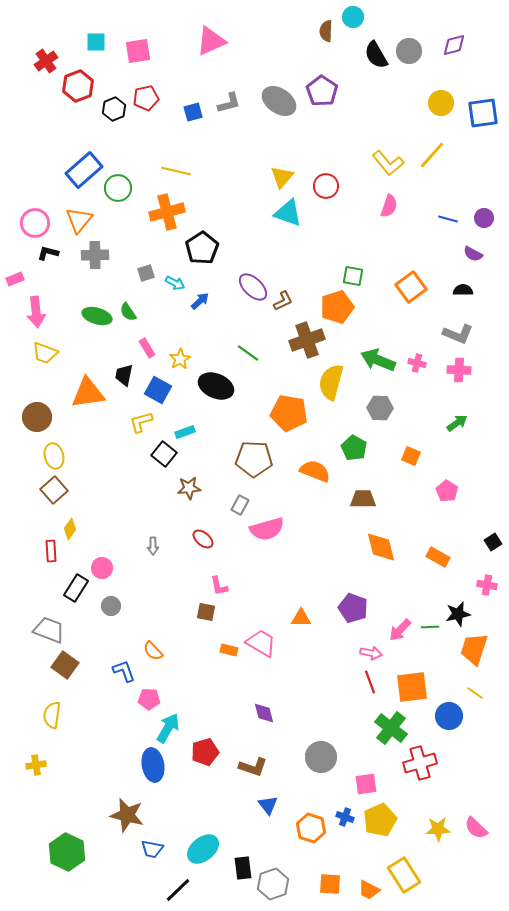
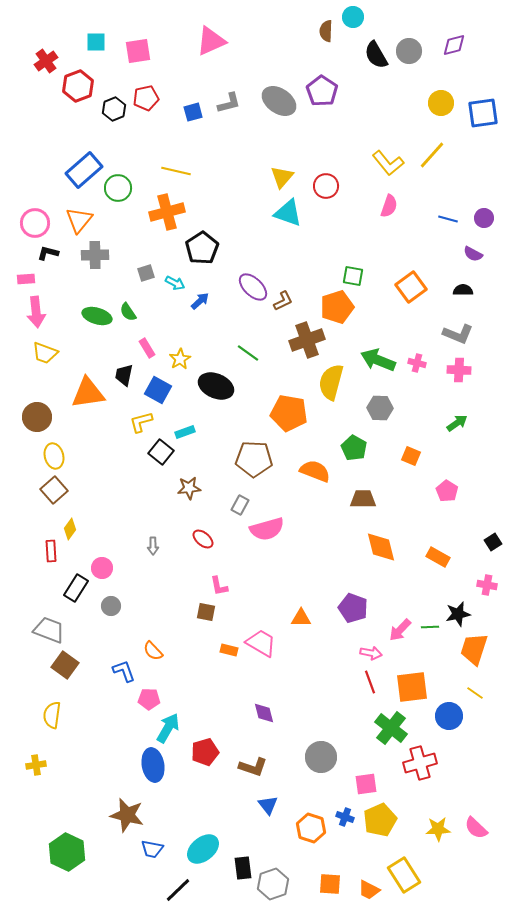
pink rectangle at (15, 279): moved 11 px right; rotated 18 degrees clockwise
black square at (164, 454): moved 3 px left, 2 px up
